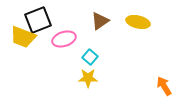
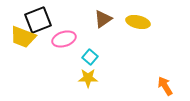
brown triangle: moved 3 px right, 2 px up
orange arrow: moved 1 px right
